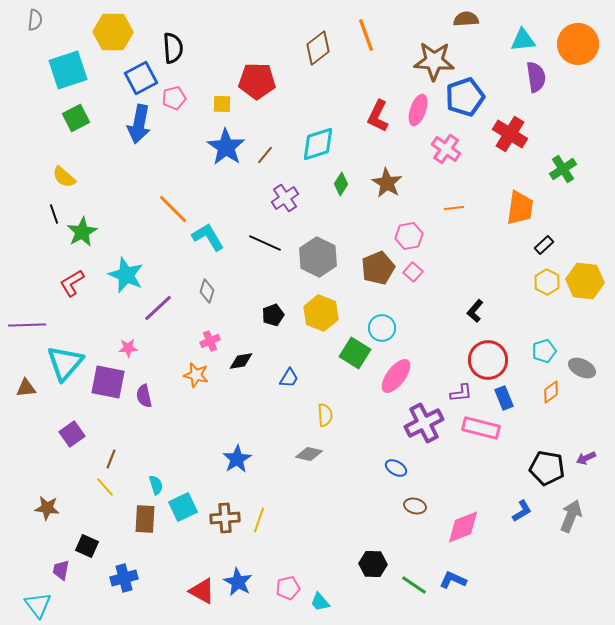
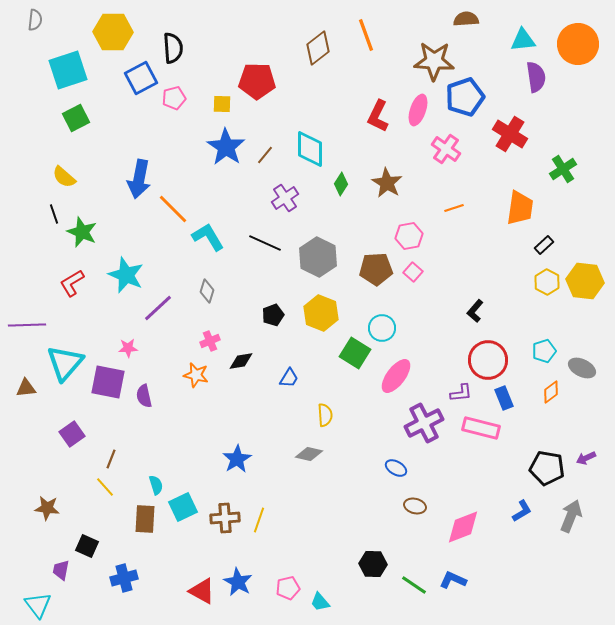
blue arrow at (139, 124): moved 55 px down
cyan diamond at (318, 144): moved 8 px left, 5 px down; rotated 72 degrees counterclockwise
orange line at (454, 208): rotated 12 degrees counterclockwise
green star at (82, 232): rotated 20 degrees counterclockwise
brown pentagon at (378, 268): moved 2 px left, 1 px down; rotated 20 degrees clockwise
